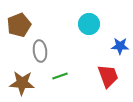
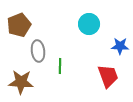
gray ellipse: moved 2 px left
green line: moved 10 px up; rotated 70 degrees counterclockwise
brown star: moved 1 px left, 1 px up
